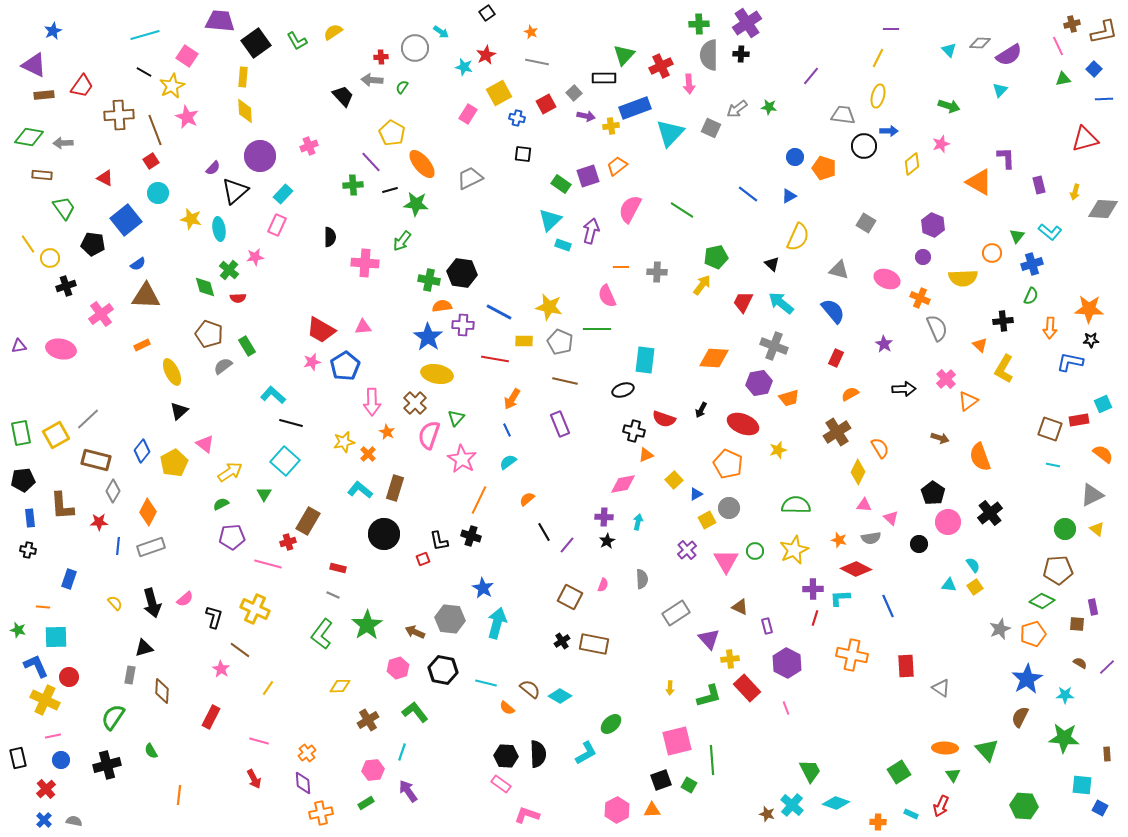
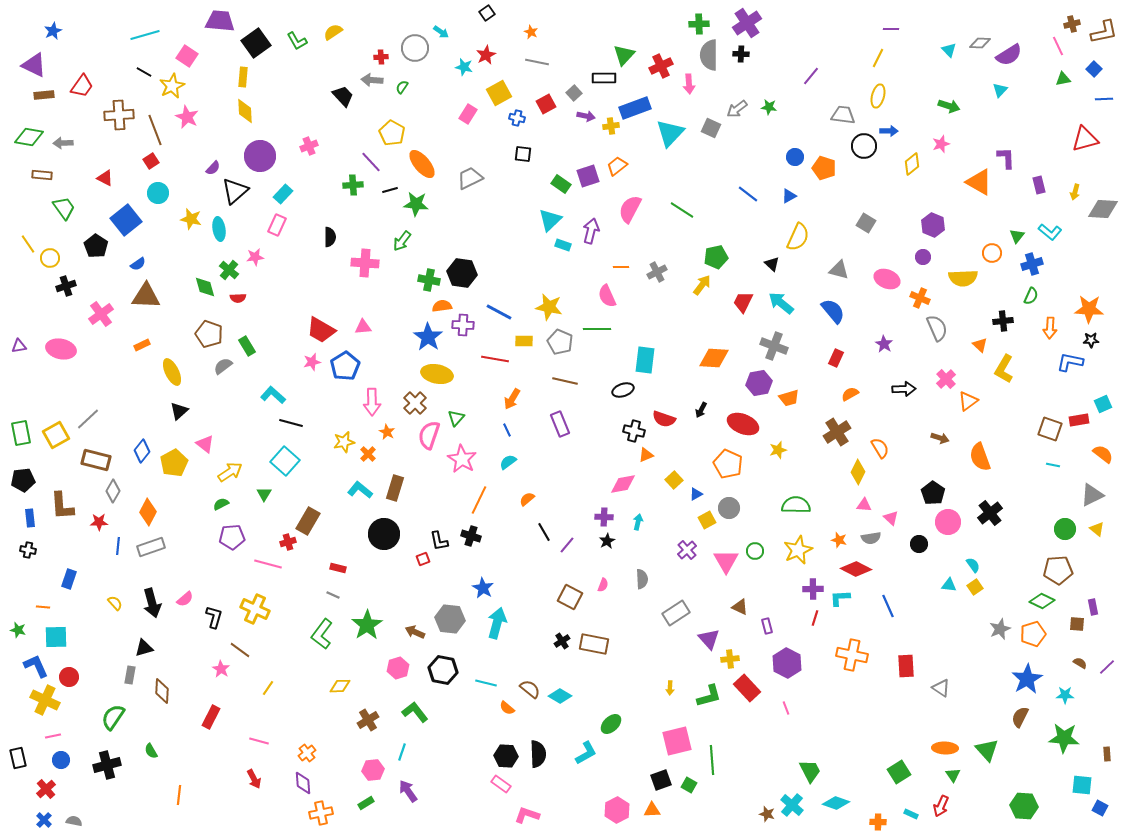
black pentagon at (93, 244): moved 3 px right, 2 px down; rotated 25 degrees clockwise
gray cross at (657, 272): rotated 30 degrees counterclockwise
yellow star at (794, 550): moved 4 px right
